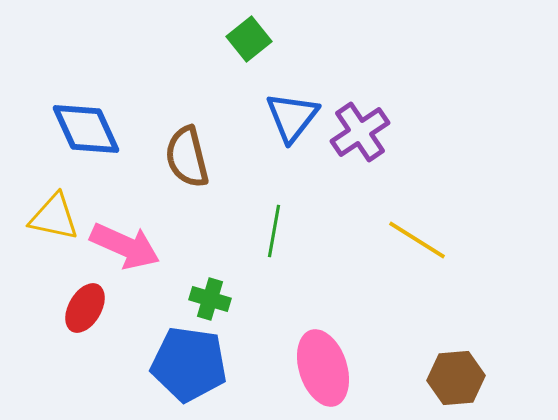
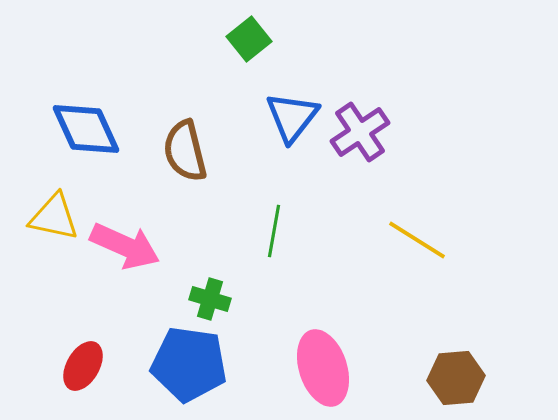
brown semicircle: moved 2 px left, 6 px up
red ellipse: moved 2 px left, 58 px down
